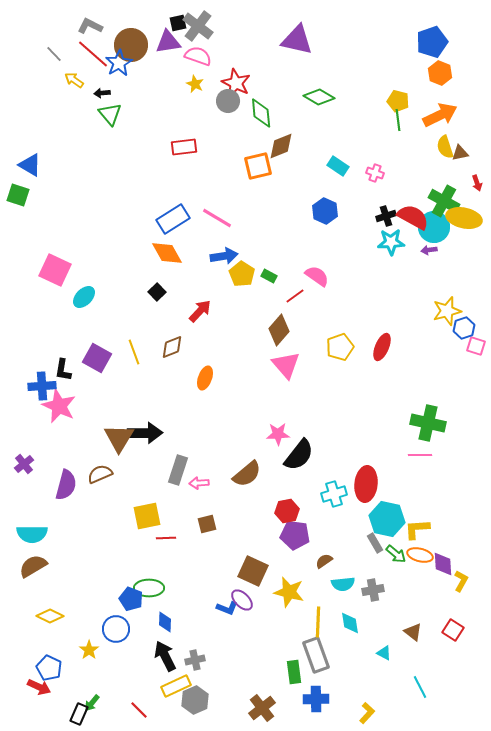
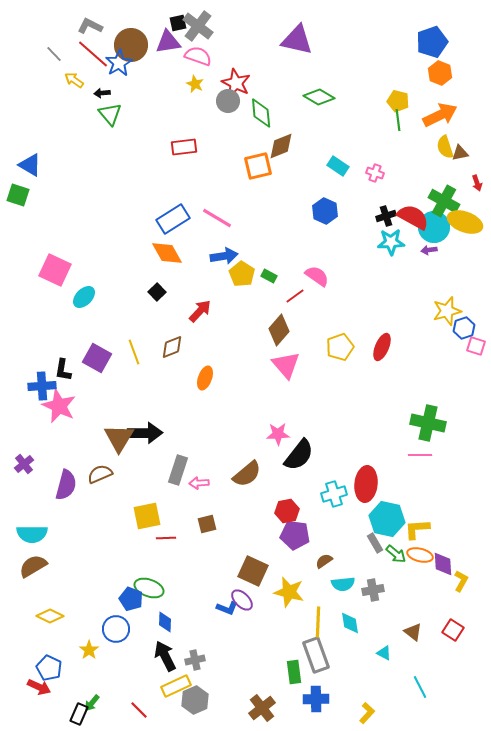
yellow ellipse at (464, 218): moved 1 px right, 4 px down; rotated 8 degrees clockwise
green ellipse at (149, 588): rotated 20 degrees clockwise
